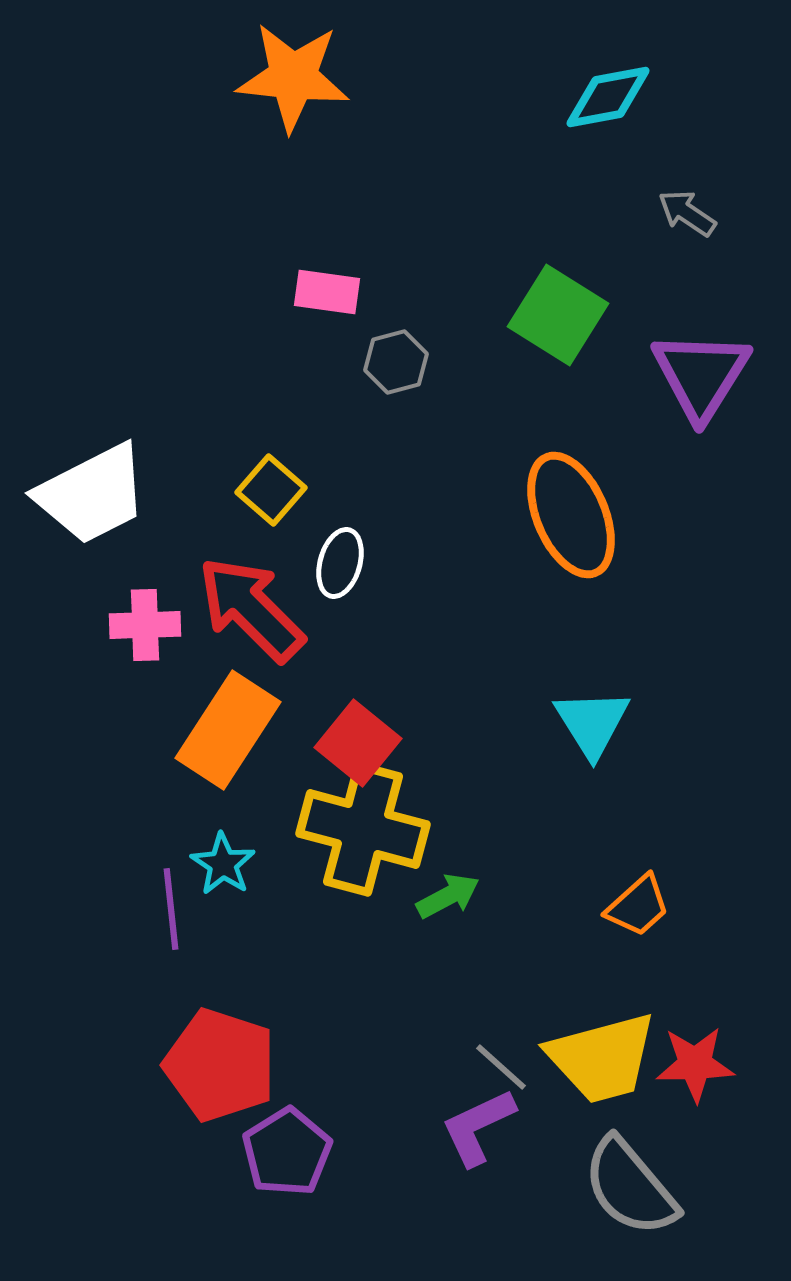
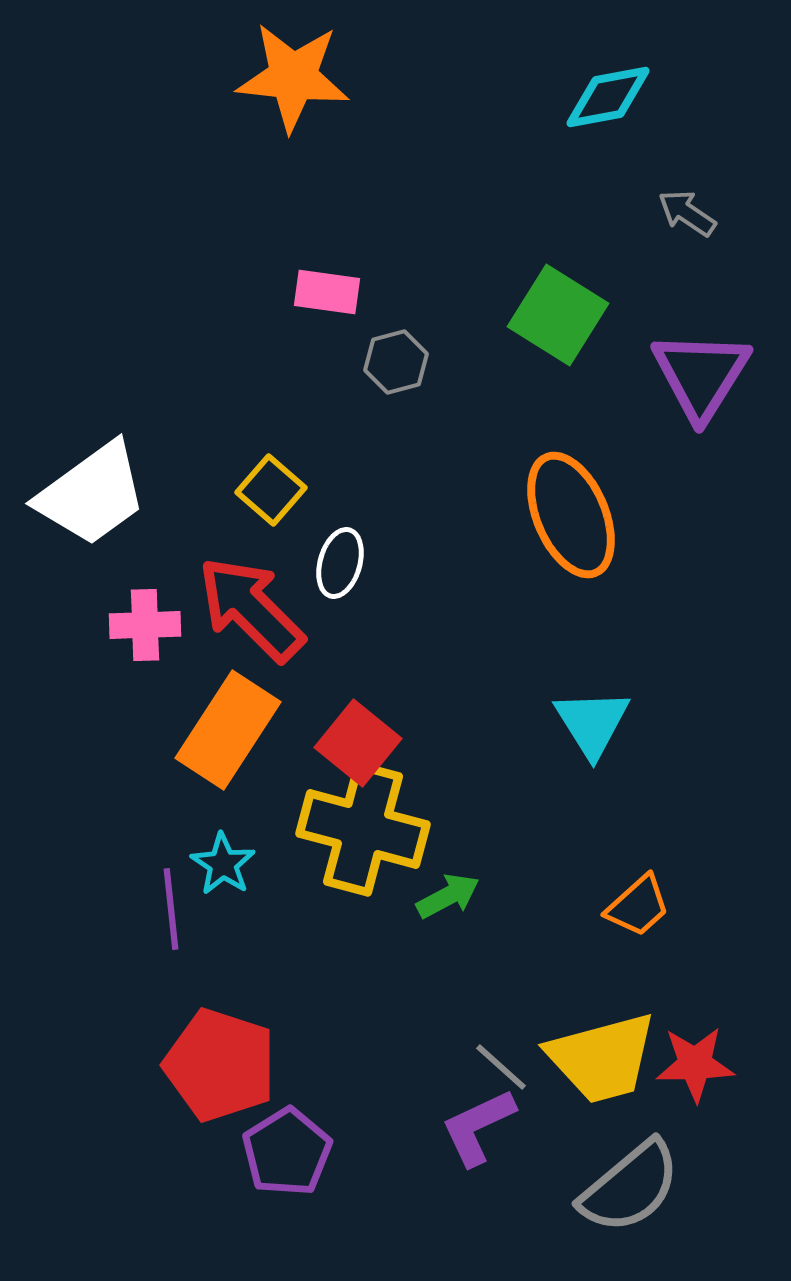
white trapezoid: rotated 9 degrees counterclockwise
gray semicircle: rotated 90 degrees counterclockwise
